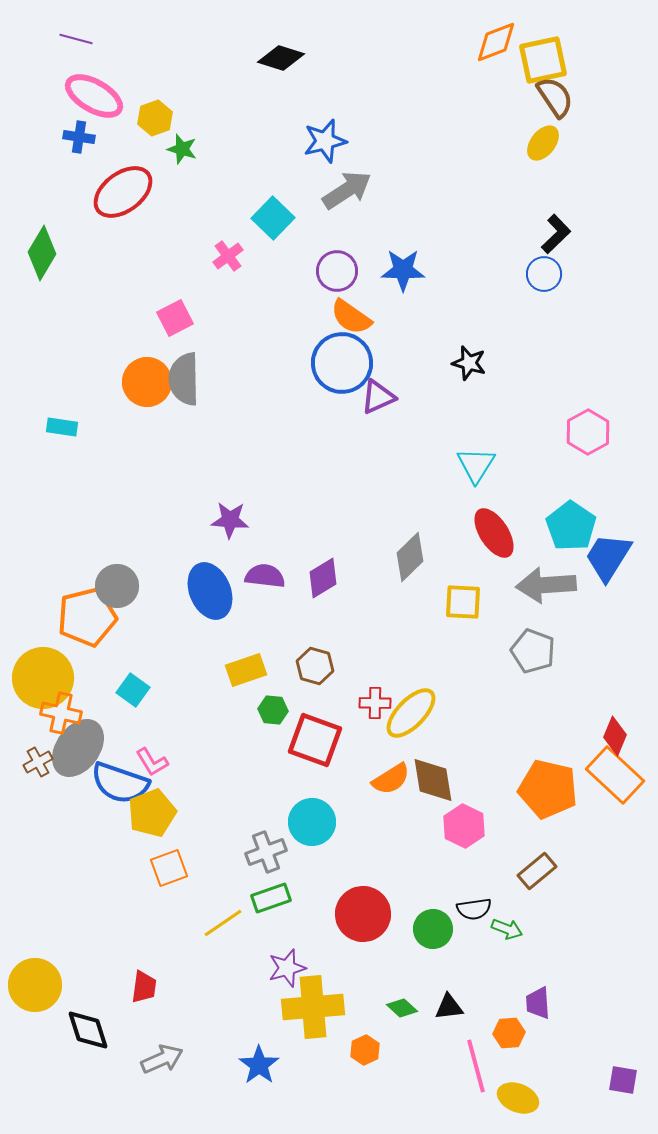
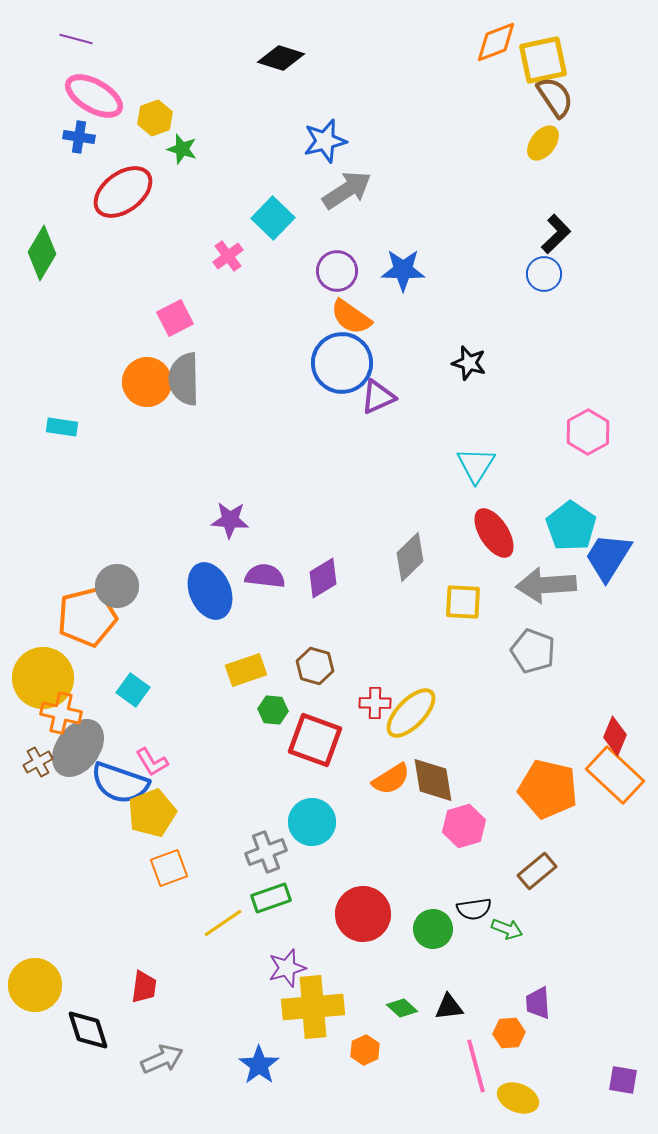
pink hexagon at (464, 826): rotated 18 degrees clockwise
